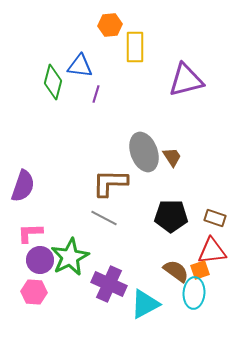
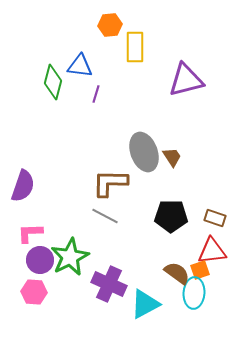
gray line: moved 1 px right, 2 px up
brown semicircle: moved 1 px right, 2 px down
